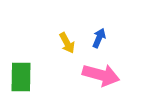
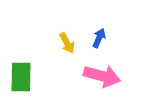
pink arrow: moved 1 px right, 1 px down
